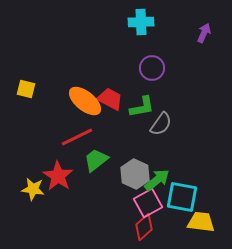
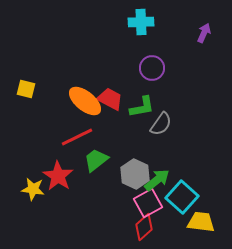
cyan square: rotated 32 degrees clockwise
